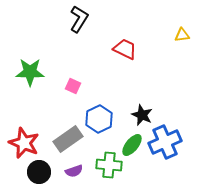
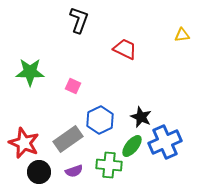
black L-shape: moved 1 px down; rotated 12 degrees counterclockwise
black star: moved 1 px left, 2 px down
blue hexagon: moved 1 px right, 1 px down
green ellipse: moved 1 px down
